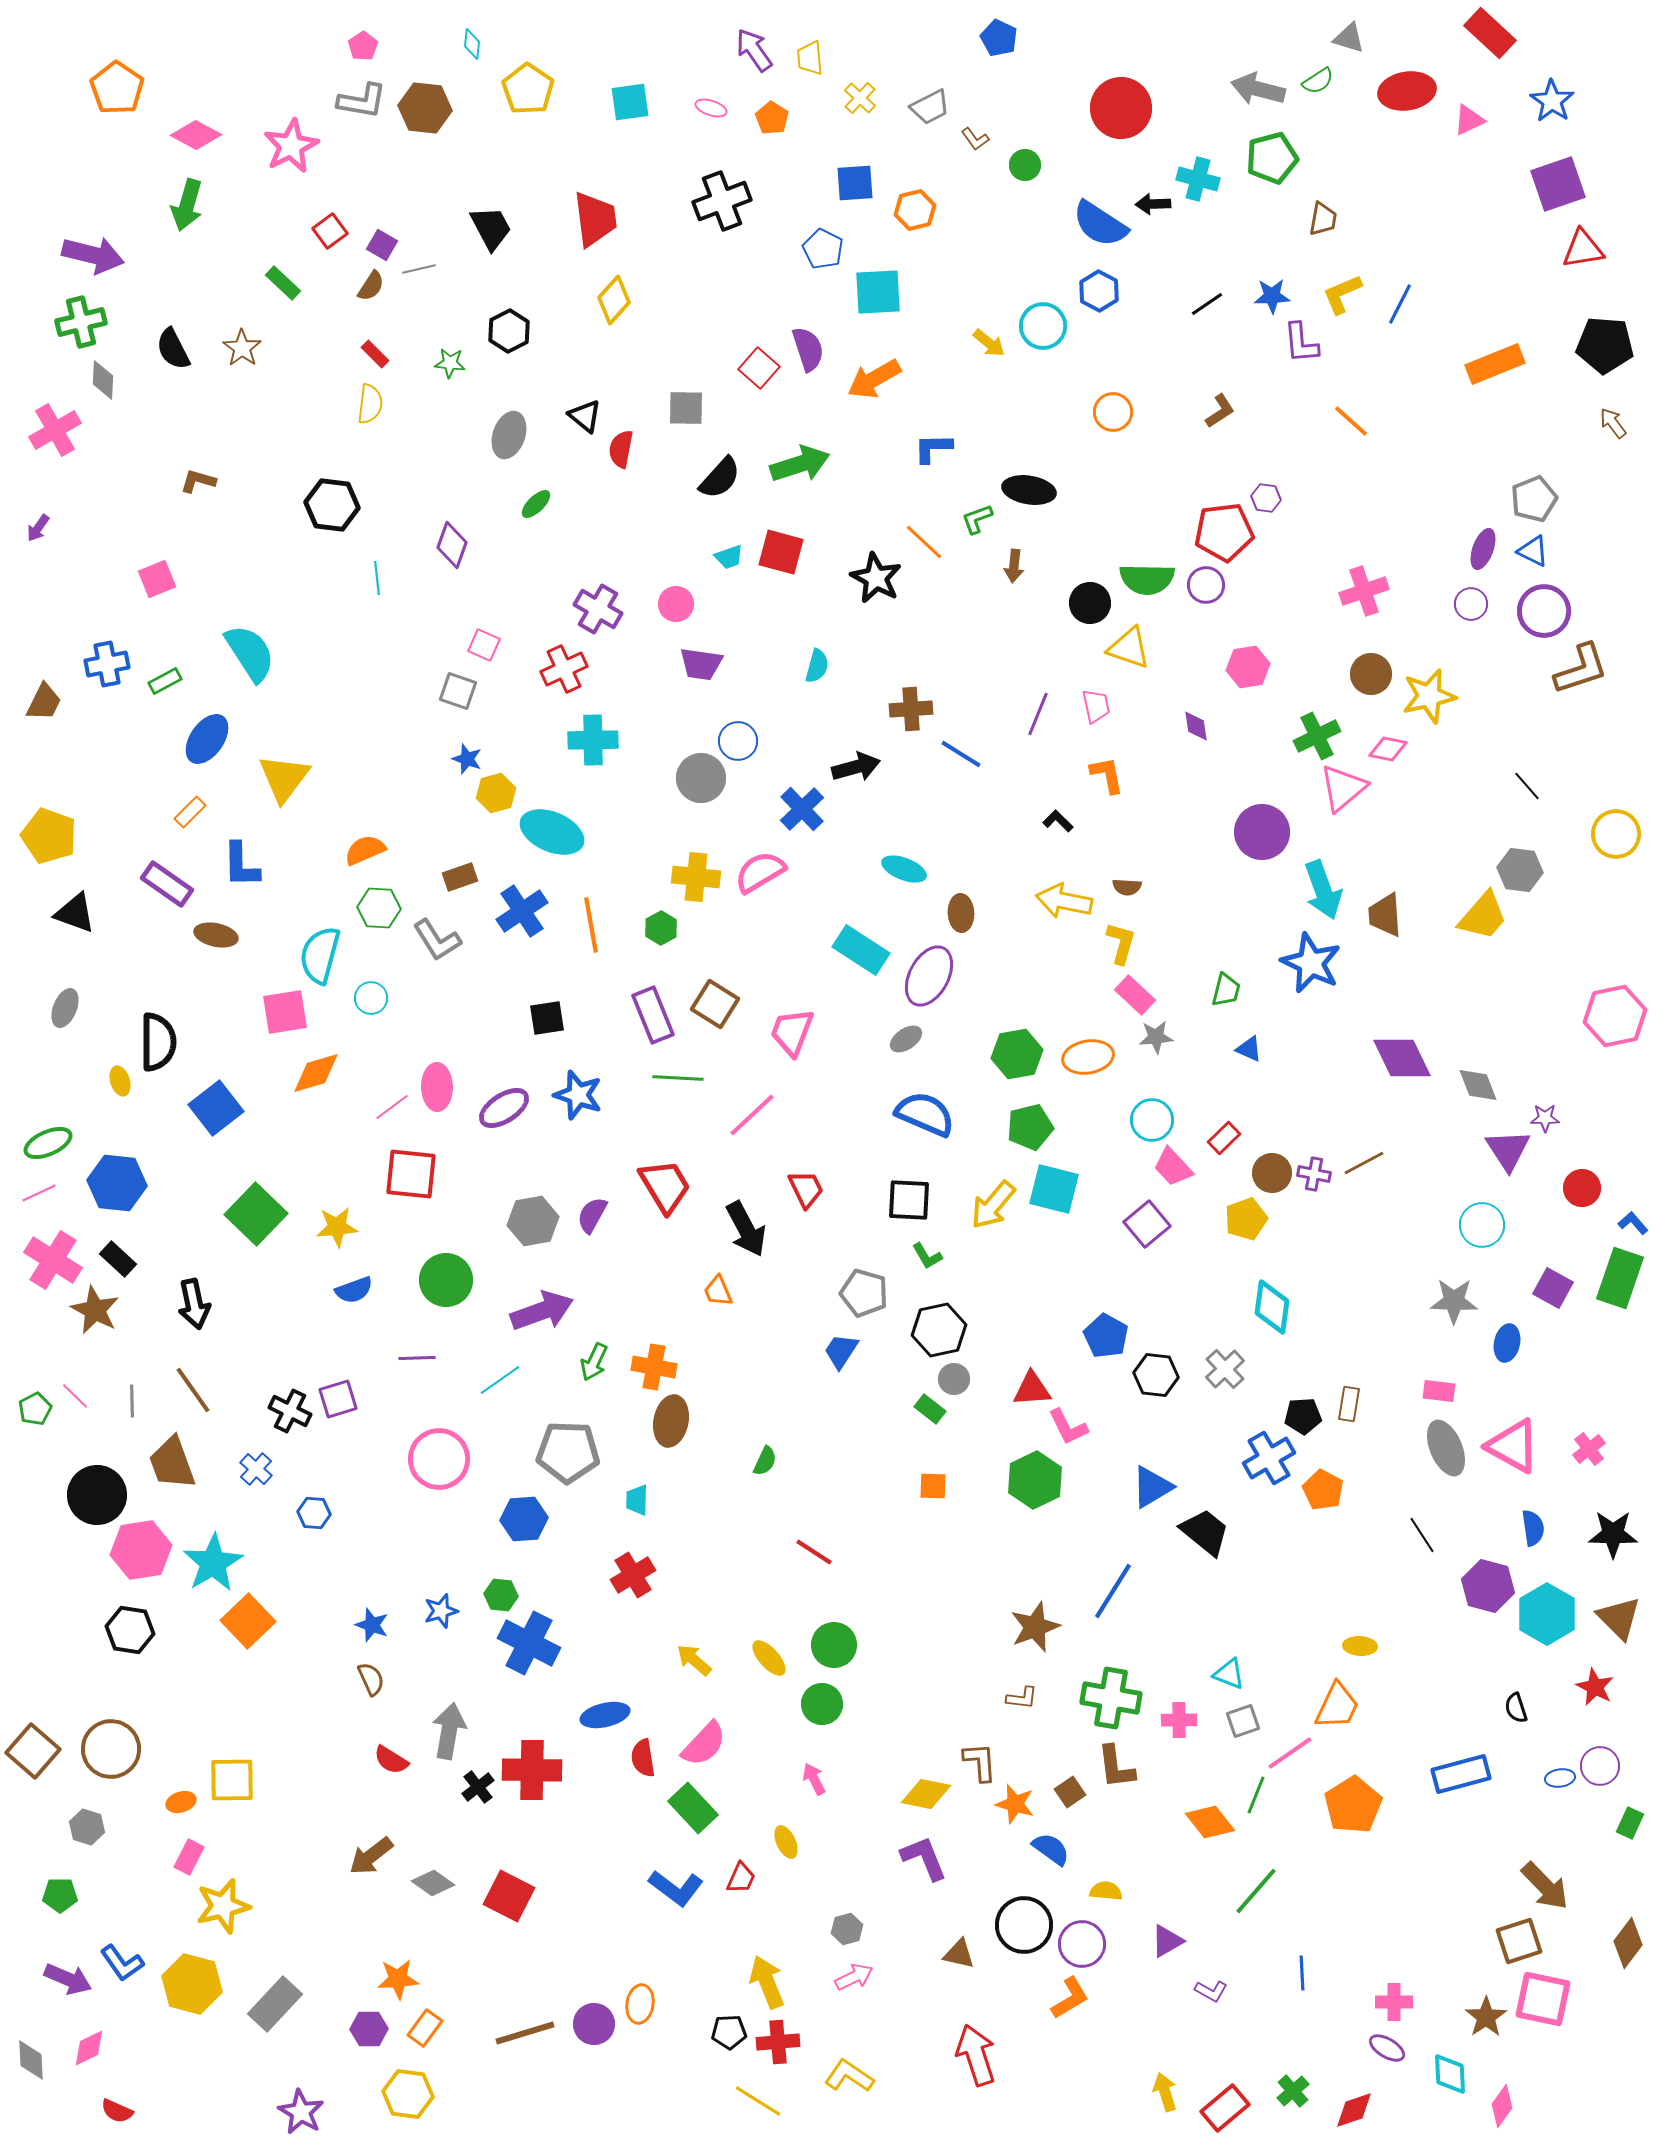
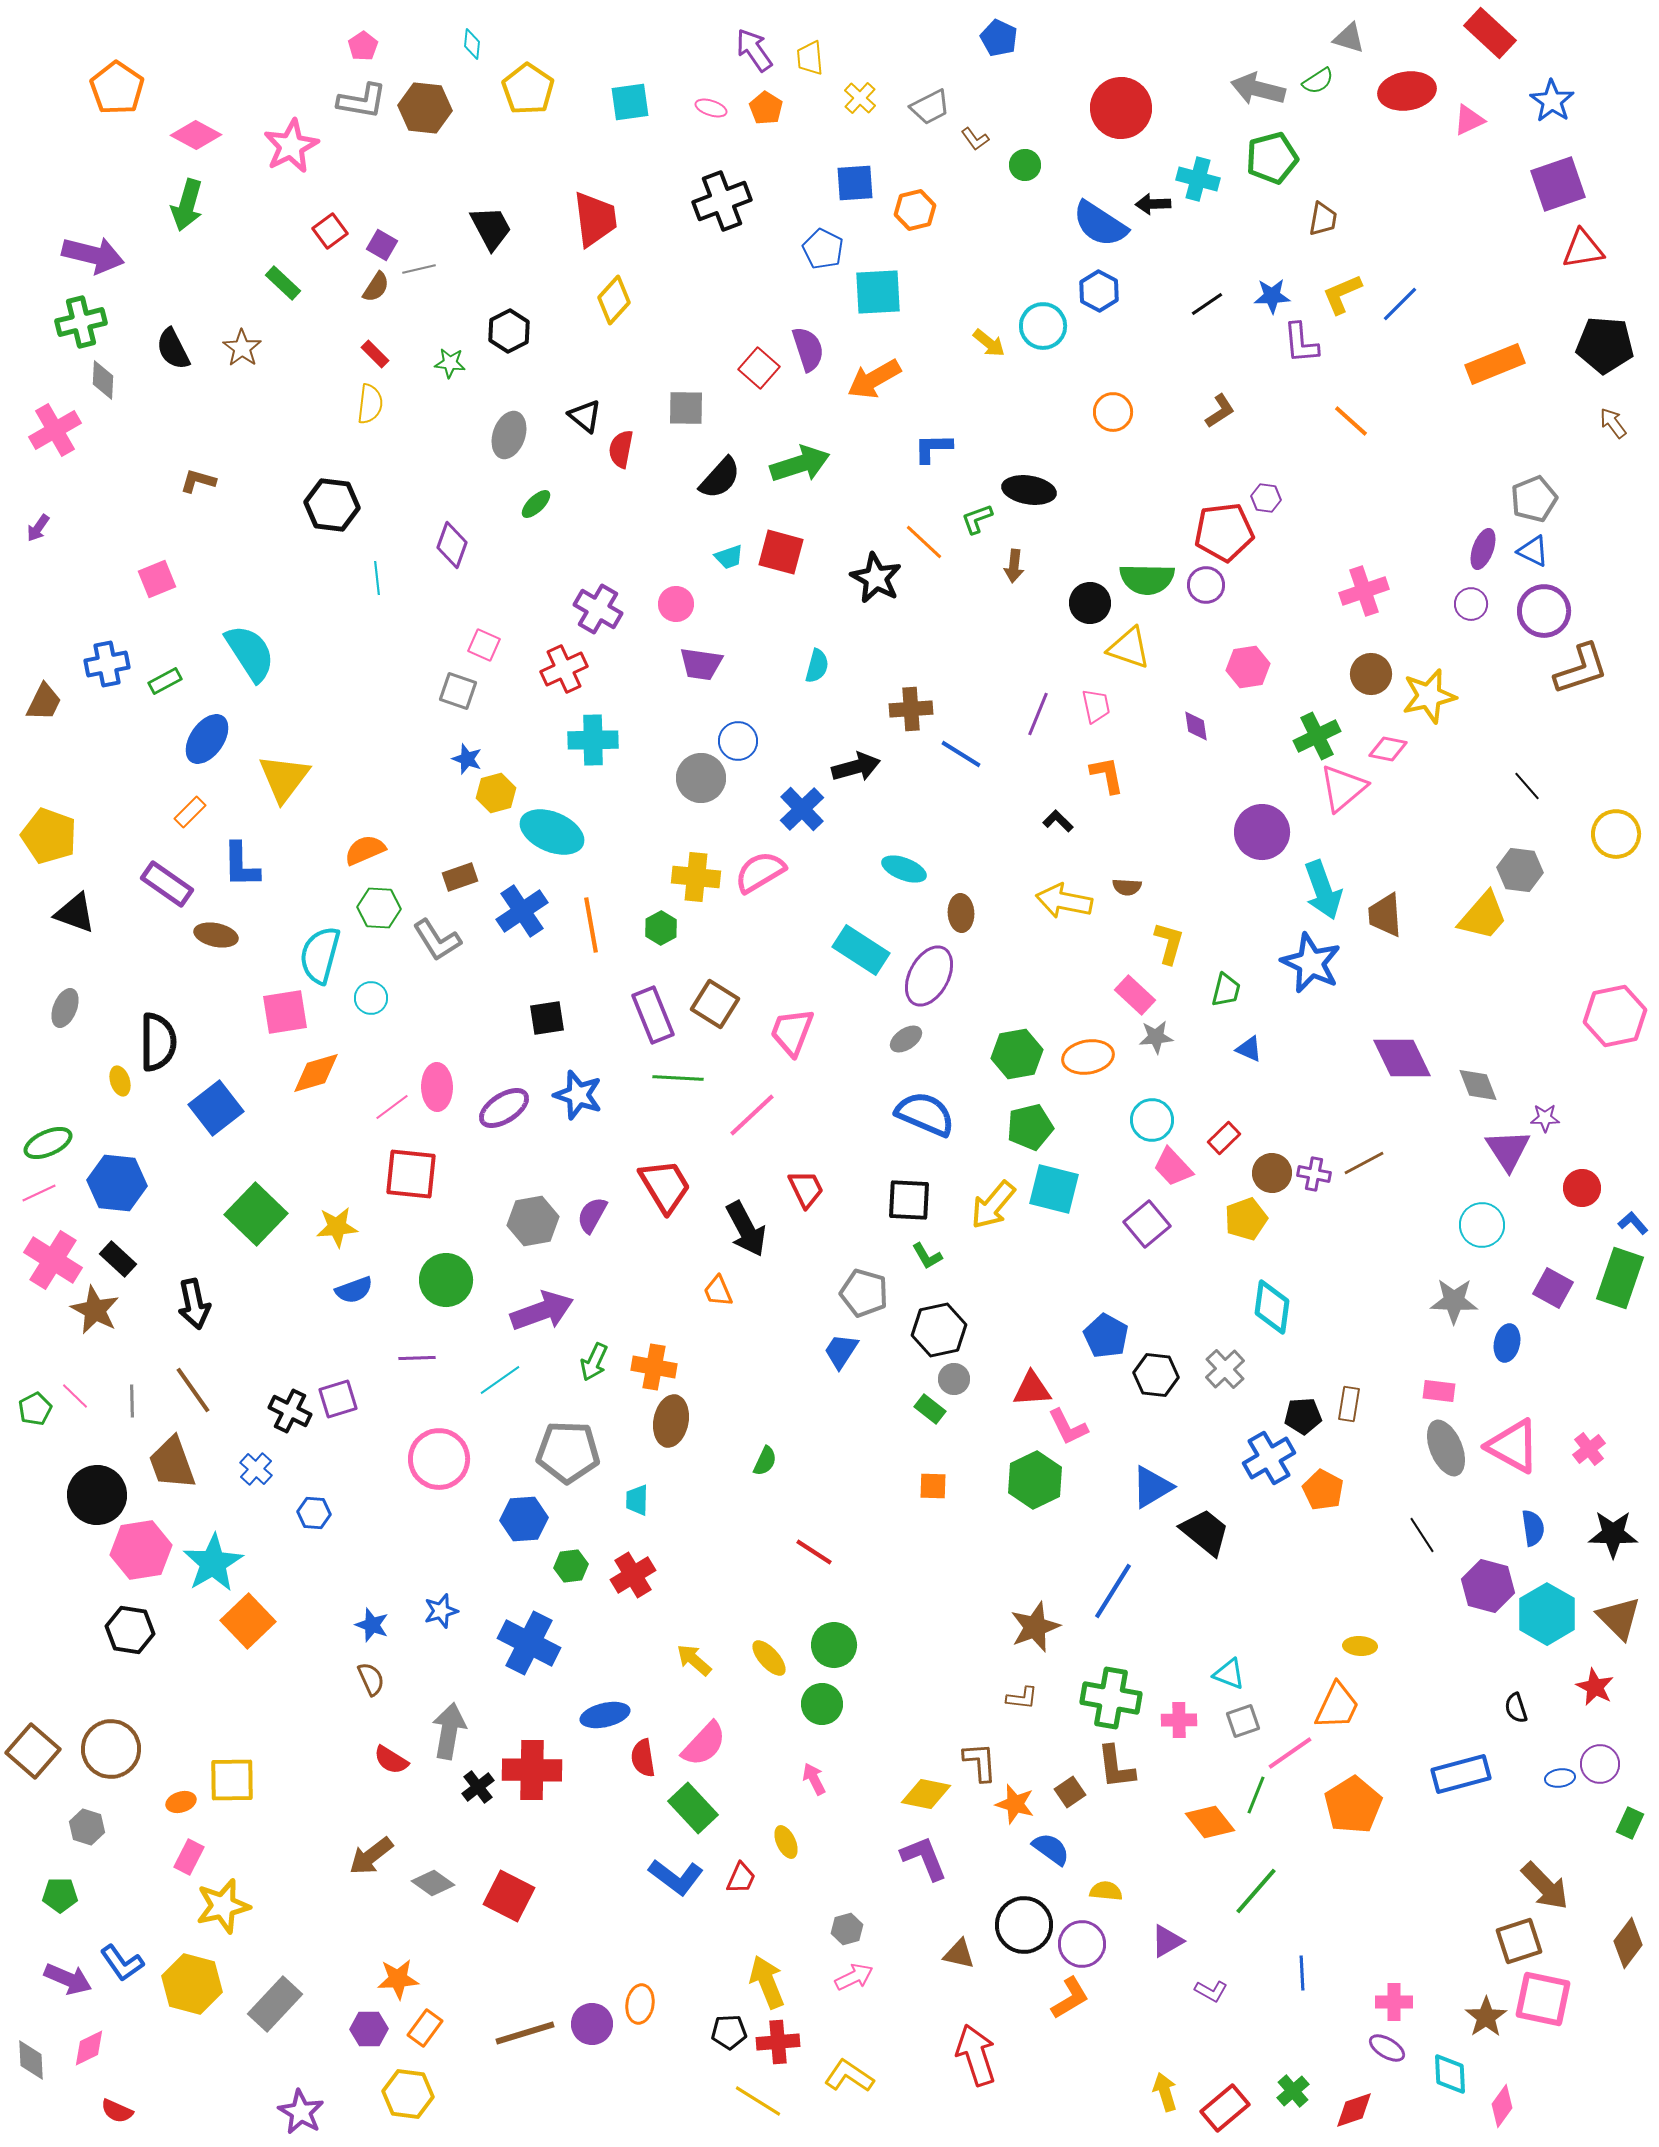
orange pentagon at (772, 118): moved 6 px left, 10 px up
brown semicircle at (371, 286): moved 5 px right, 1 px down
blue line at (1400, 304): rotated 18 degrees clockwise
yellow L-shape at (1121, 943): moved 48 px right
green hexagon at (501, 1595): moved 70 px right, 29 px up; rotated 12 degrees counterclockwise
purple circle at (1600, 1766): moved 2 px up
blue L-shape at (676, 1888): moved 11 px up
purple circle at (594, 2024): moved 2 px left
